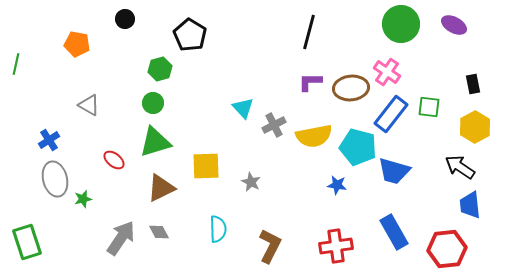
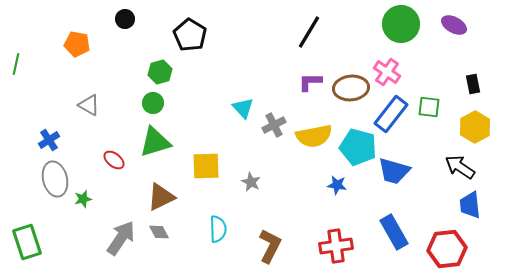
black line at (309, 32): rotated 16 degrees clockwise
green hexagon at (160, 69): moved 3 px down
brown triangle at (161, 188): moved 9 px down
